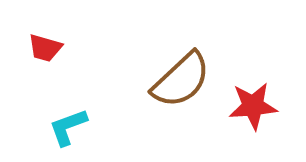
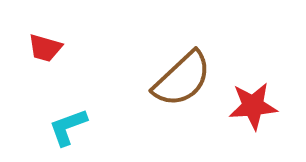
brown semicircle: moved 1 px right, 1 px up
